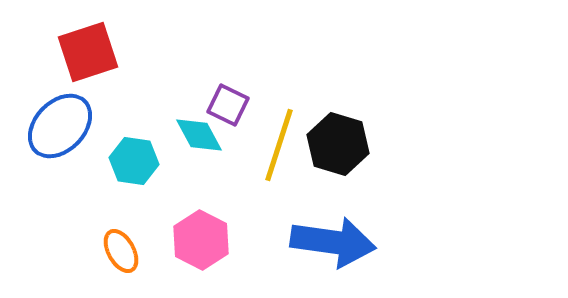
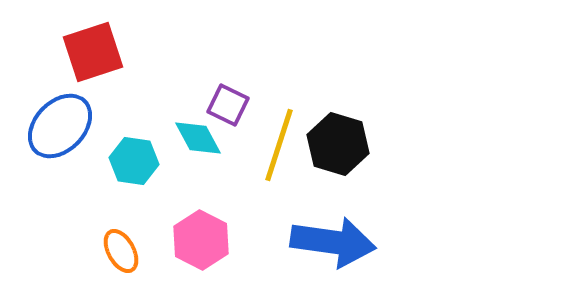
red square: moved 5 px right
cyan diamond: moved 1 px left, 3 px down
